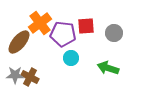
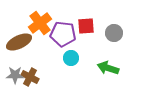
brown ellipse: rotated 25 degrees clockwise
